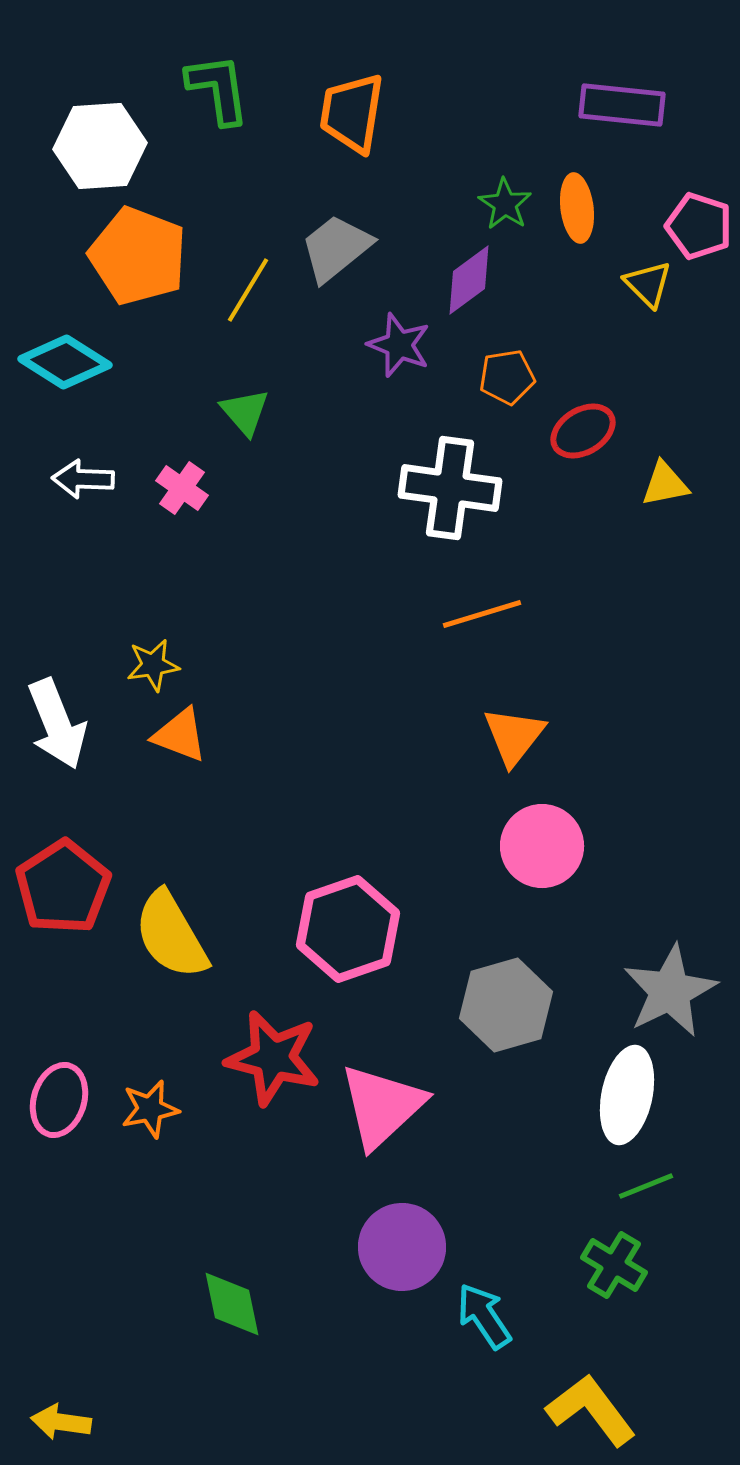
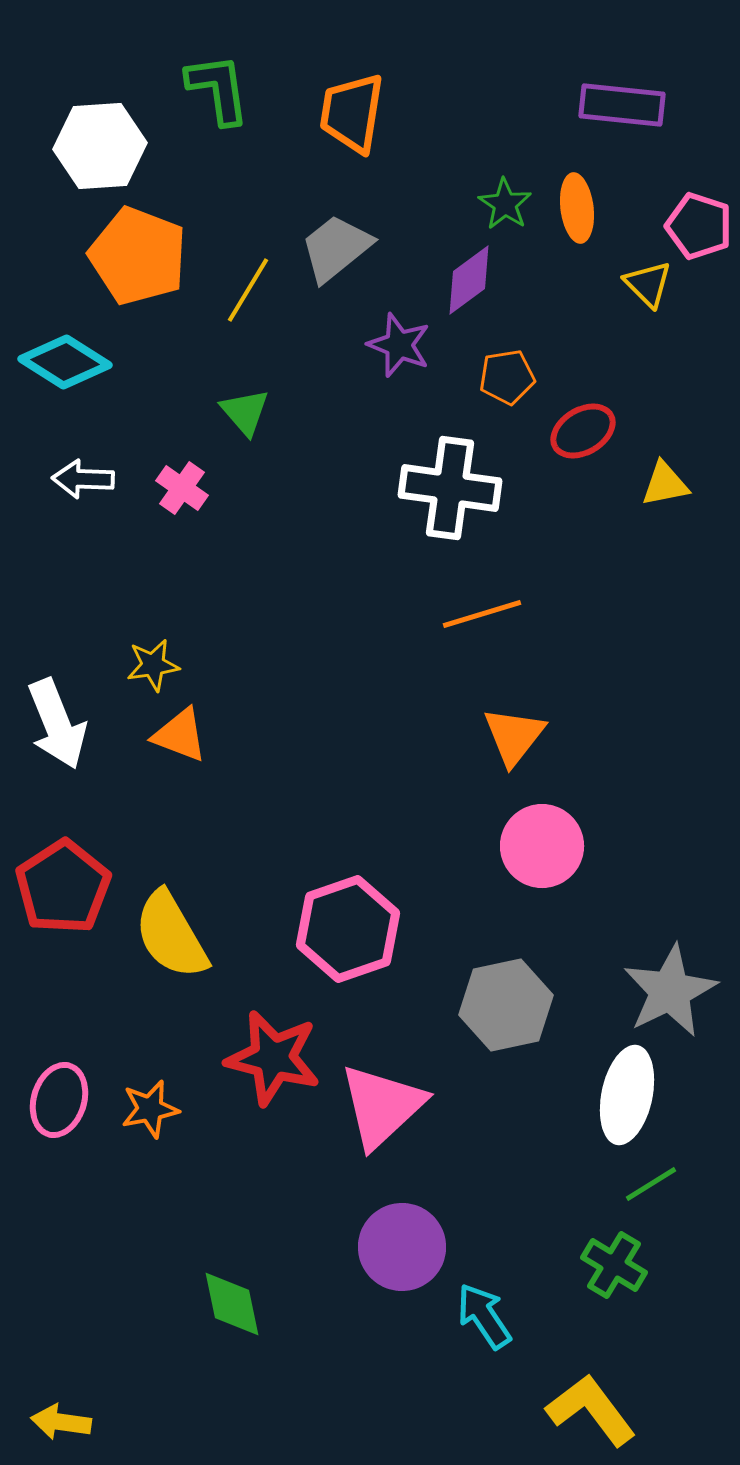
gray hexagon at (506, 1005): rotated 4 degrees clockwise
green line at (646, 1186): moved 5 px right, 2 px up; rotated 10 degrees counterclockwise
